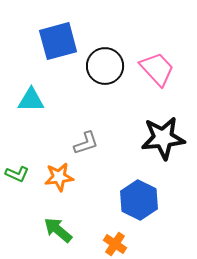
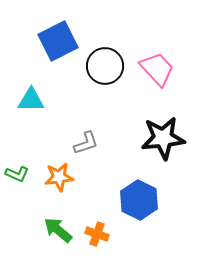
blue square: rotated 12 degrees counterclockwise
orange cross: moved 18 px left, 10 px up; rotated 15 degrees counterclockwise
